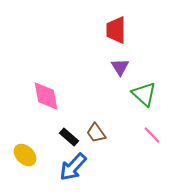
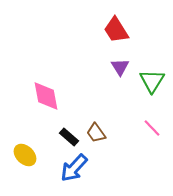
red trapezoid: rotated 32 degrees counterclockwise
green triangle: moved 8 px right, 13 px up; rotated 20 degrees clockwise
pink line: moved 7 px up
blue arrow: moved 1 px right, 1 px down
